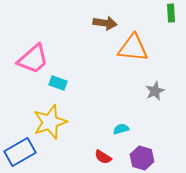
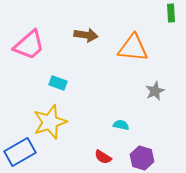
brown arrow: moved 19 px left, 12 px down
pink trapezoid: moved 4 px left, 14 px up
cyan semicircle: moved 4 px up; rotated 28 degrees clockwise
